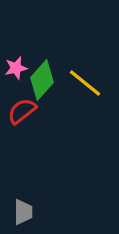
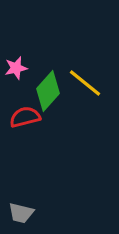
green diamond: moved 6 px right, 11 px down
red semicircle: moved 3 px right, 6 px down; rotated 24 degrees clockwise
gray trapezoid: moved 2 px left, 1 px down; rotated 104 degrees clockwise
